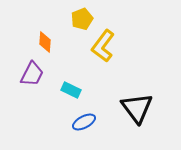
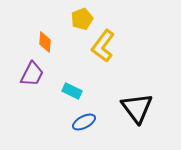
cyan rectangle: moved 1 px right, 1 px down
